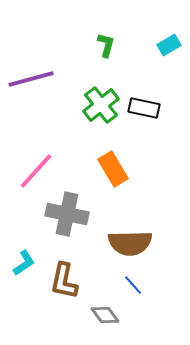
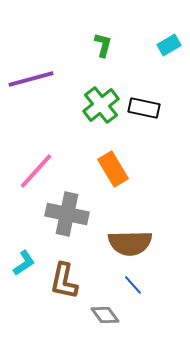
green L-shape: moved 3 px left
